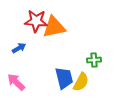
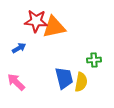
yellow semicircle: rotated 18 degrees counterclockwise
